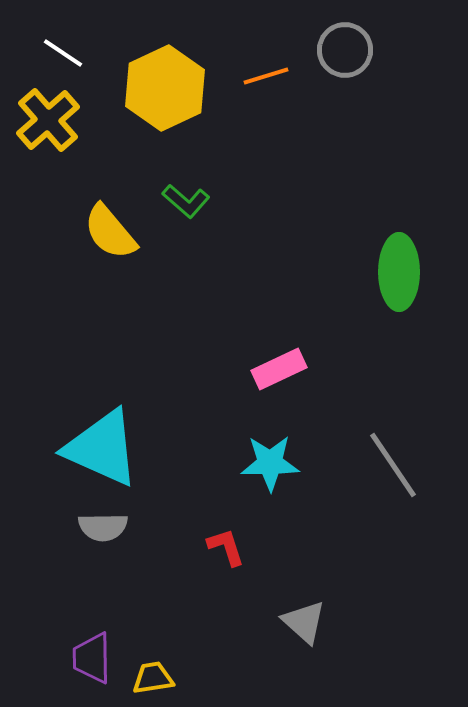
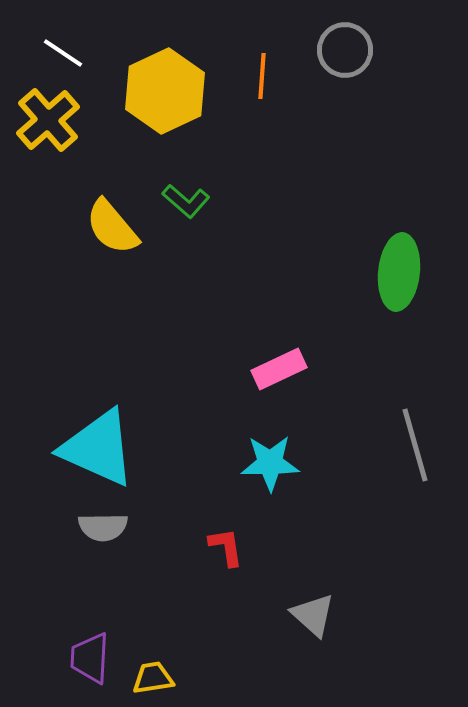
orange line: moved 4 px left; rotated 69 degrees counterclockwise
yellow hexagon: moved 3 px down
yellow semicircle: moved 2 px right, 5 px up
green ellipse: rotated 6 degrees clockwise
cyan triangle: moved 4 px left
gray line: moved 22 px right, 20 px up; rotated 18 degrees clockwise
red L-shape: rotated 9 degrees clockwise
gray triangle: moved 9 px right, 7 px up
purple trapezoid: moved 2 px left; rotated 4 degrees clockwise
